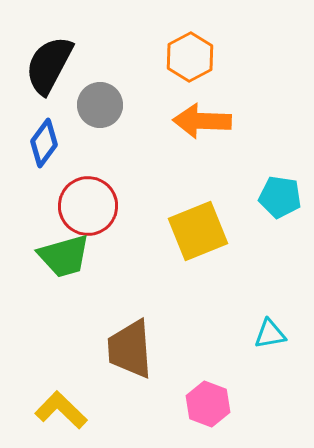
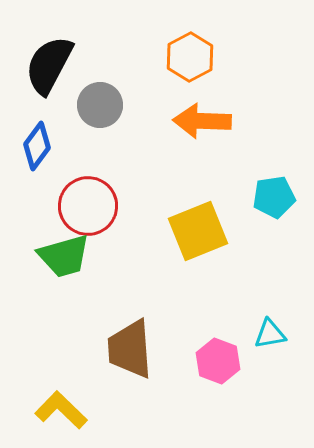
blue diamond: moved 7 px left, 3 px down
cyan pentagon: moved 6 px left; rotated 18 degrees counterclockwise
pink hexagon: moved 10 px right, 43 px up
